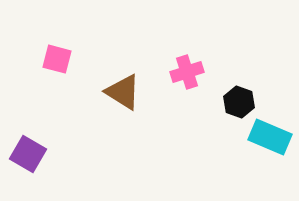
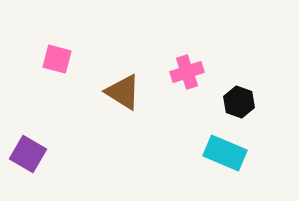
cyan rectangle: moved 45 px left, 16 px down
